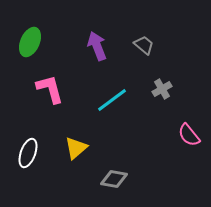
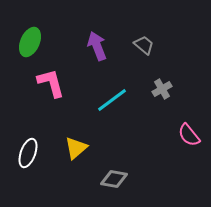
pink L-shape: moved 1 px right, 6 px up
